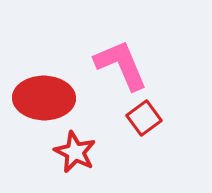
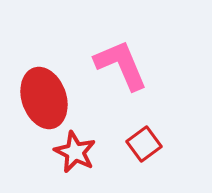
red ellipse: rotated 70 degrees clockwise
red square: moved 26 px down
